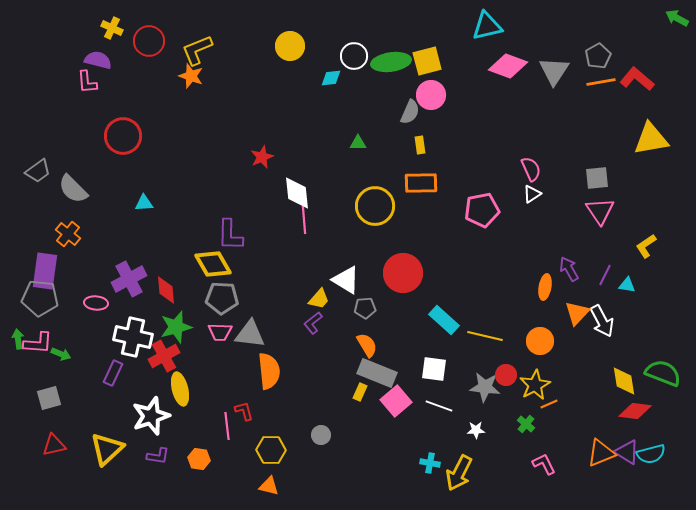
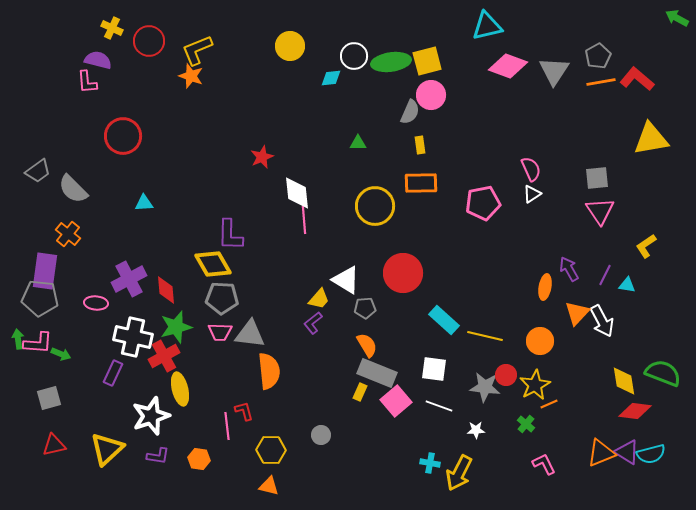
pink pentagon at (482, 210): moved 1 px right, 7 px up
